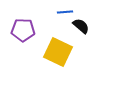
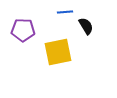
black semicircle: moved 5 px right; rotated 18 degrees clockwise
yellow square: rotated 36 degrees counterclockwise
